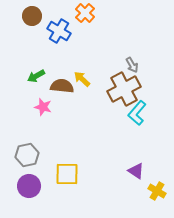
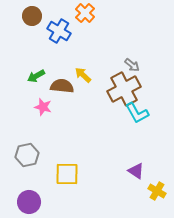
gray arrow: rotated 21 degrees counterclockwise
yellow arrow: moved 1 px right, 4 px up
cyan L-shape: rotated 70 degrees counterclockwise
purple circle: moved 16 px down
